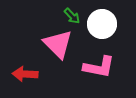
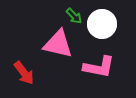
green arrow: moved 2 px right
pink triangle: rotated 32 degrees counterclockwise
red arrow: moved 1 px left, 1 px up; rotated 130 degrees counterclockwise
